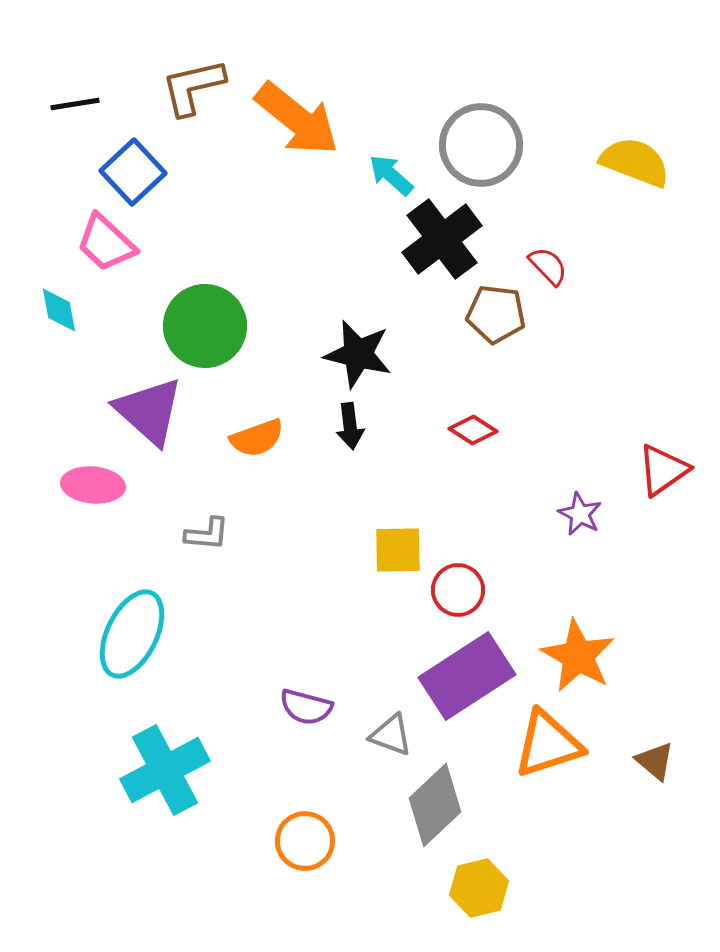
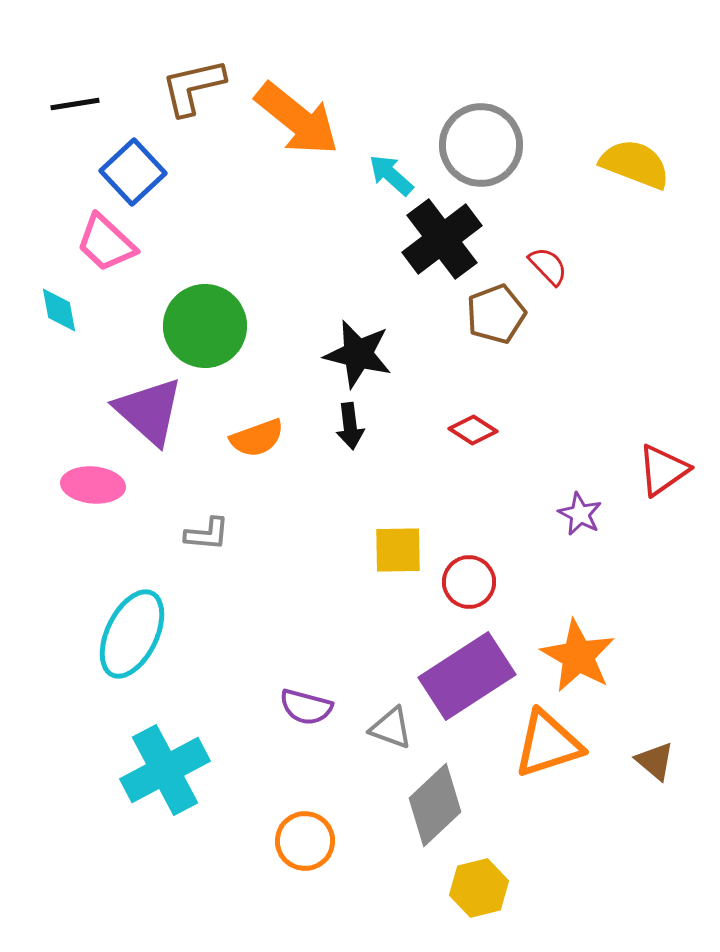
yellow semicircle: moved 2 px down
brown pentagon: rotated 28 degrees counterclockwise
red circle: moved 11 px right, 8 px up
gray triangle: moved 7 px up
